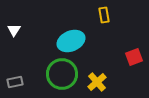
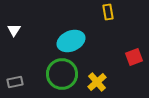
yellow rectangle: moved 4 px right, 3 px up
